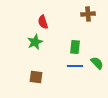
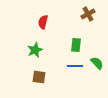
brown cross: rotated 24 degrees counterclockwise
red semicircle: rotated 32 degrees clockwise
green star: moved 8 px down
green rectangle: moved 1 px right, 2 px up
brown square: moved 3 px right
